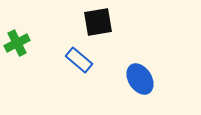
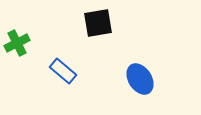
black square: moved 1 px down
blue rectangle: moved 16 px left, 11 px down
